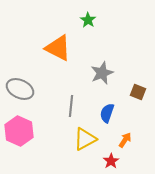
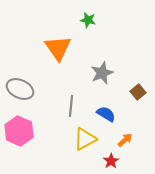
green star: rotated 21 degrees counterclockwise
orange triangle: rotated 28 degrees clockwise
brown square: rotated 28 degrees clockwise
blue semicircle: moved 1 px left, 1 px down; rotated 102 degrees clockwise
orange arrow: rotated 14 degrees clockwise
